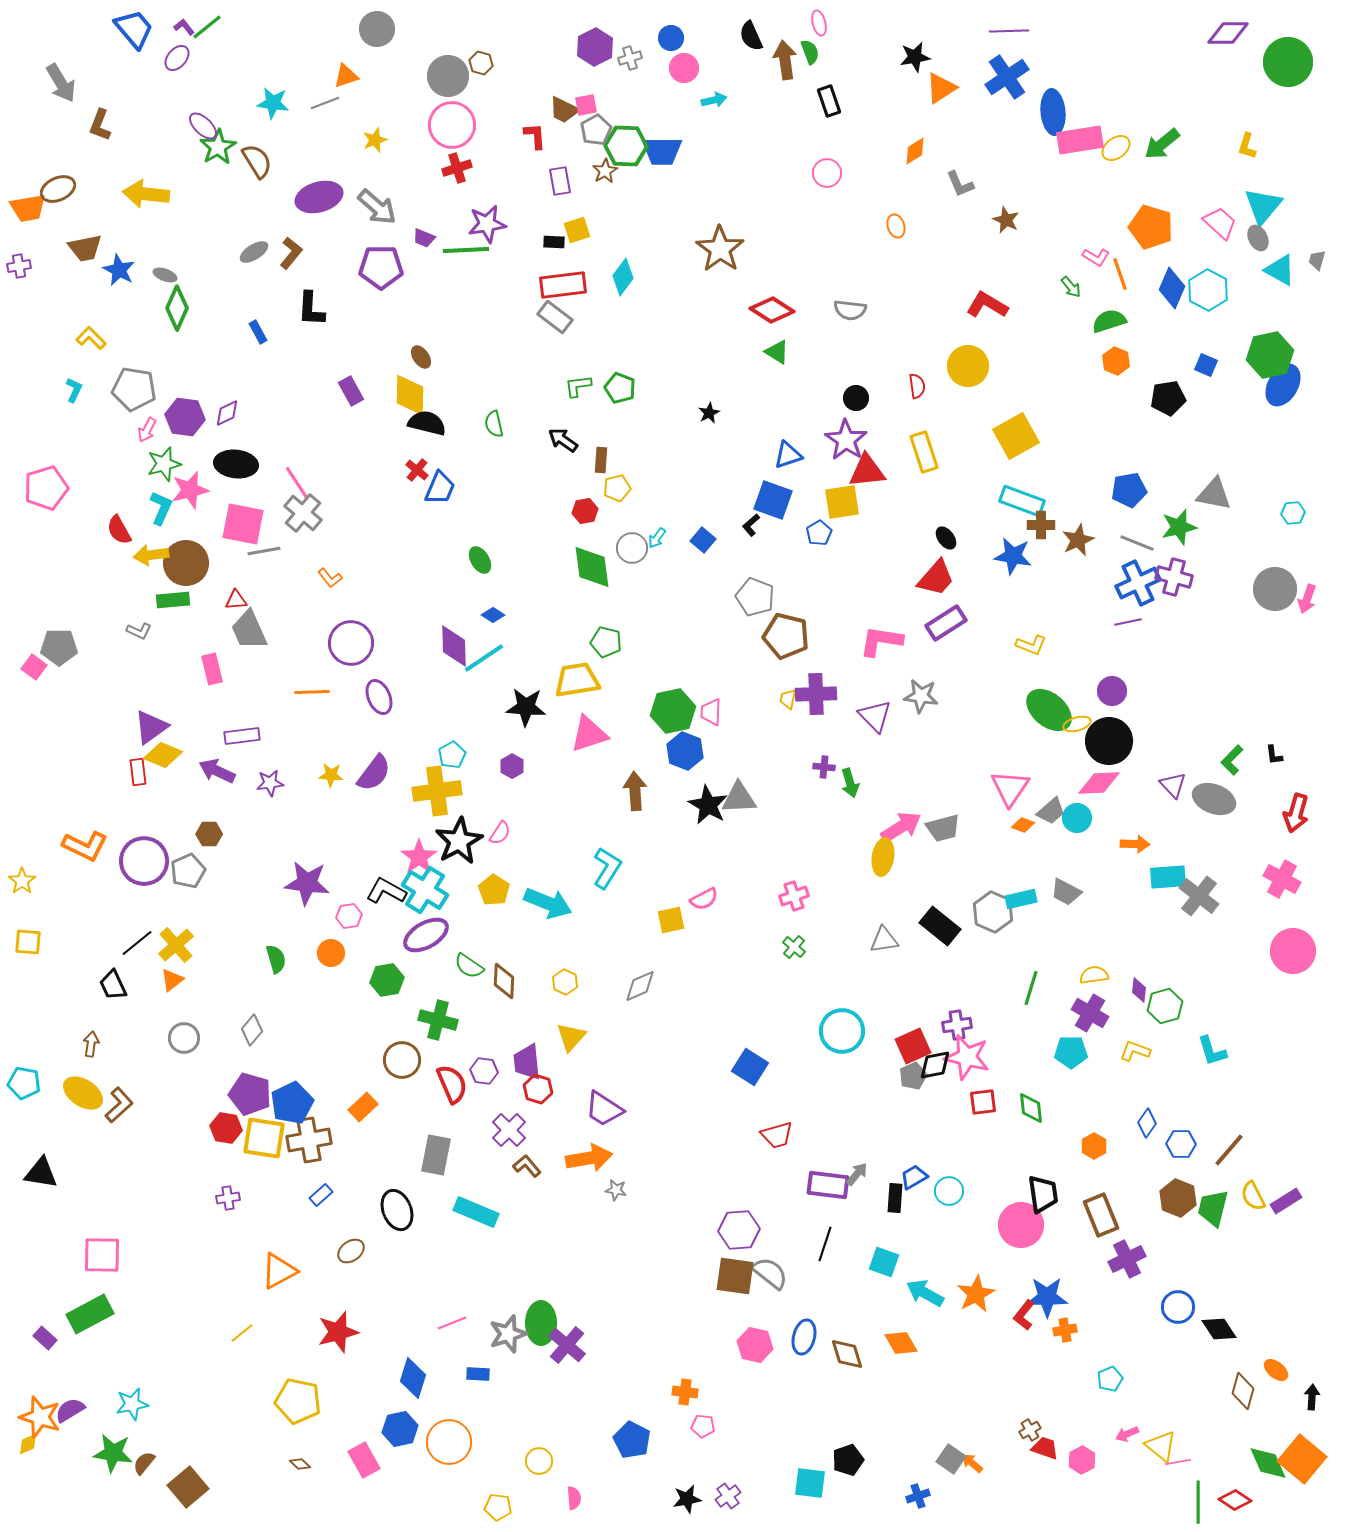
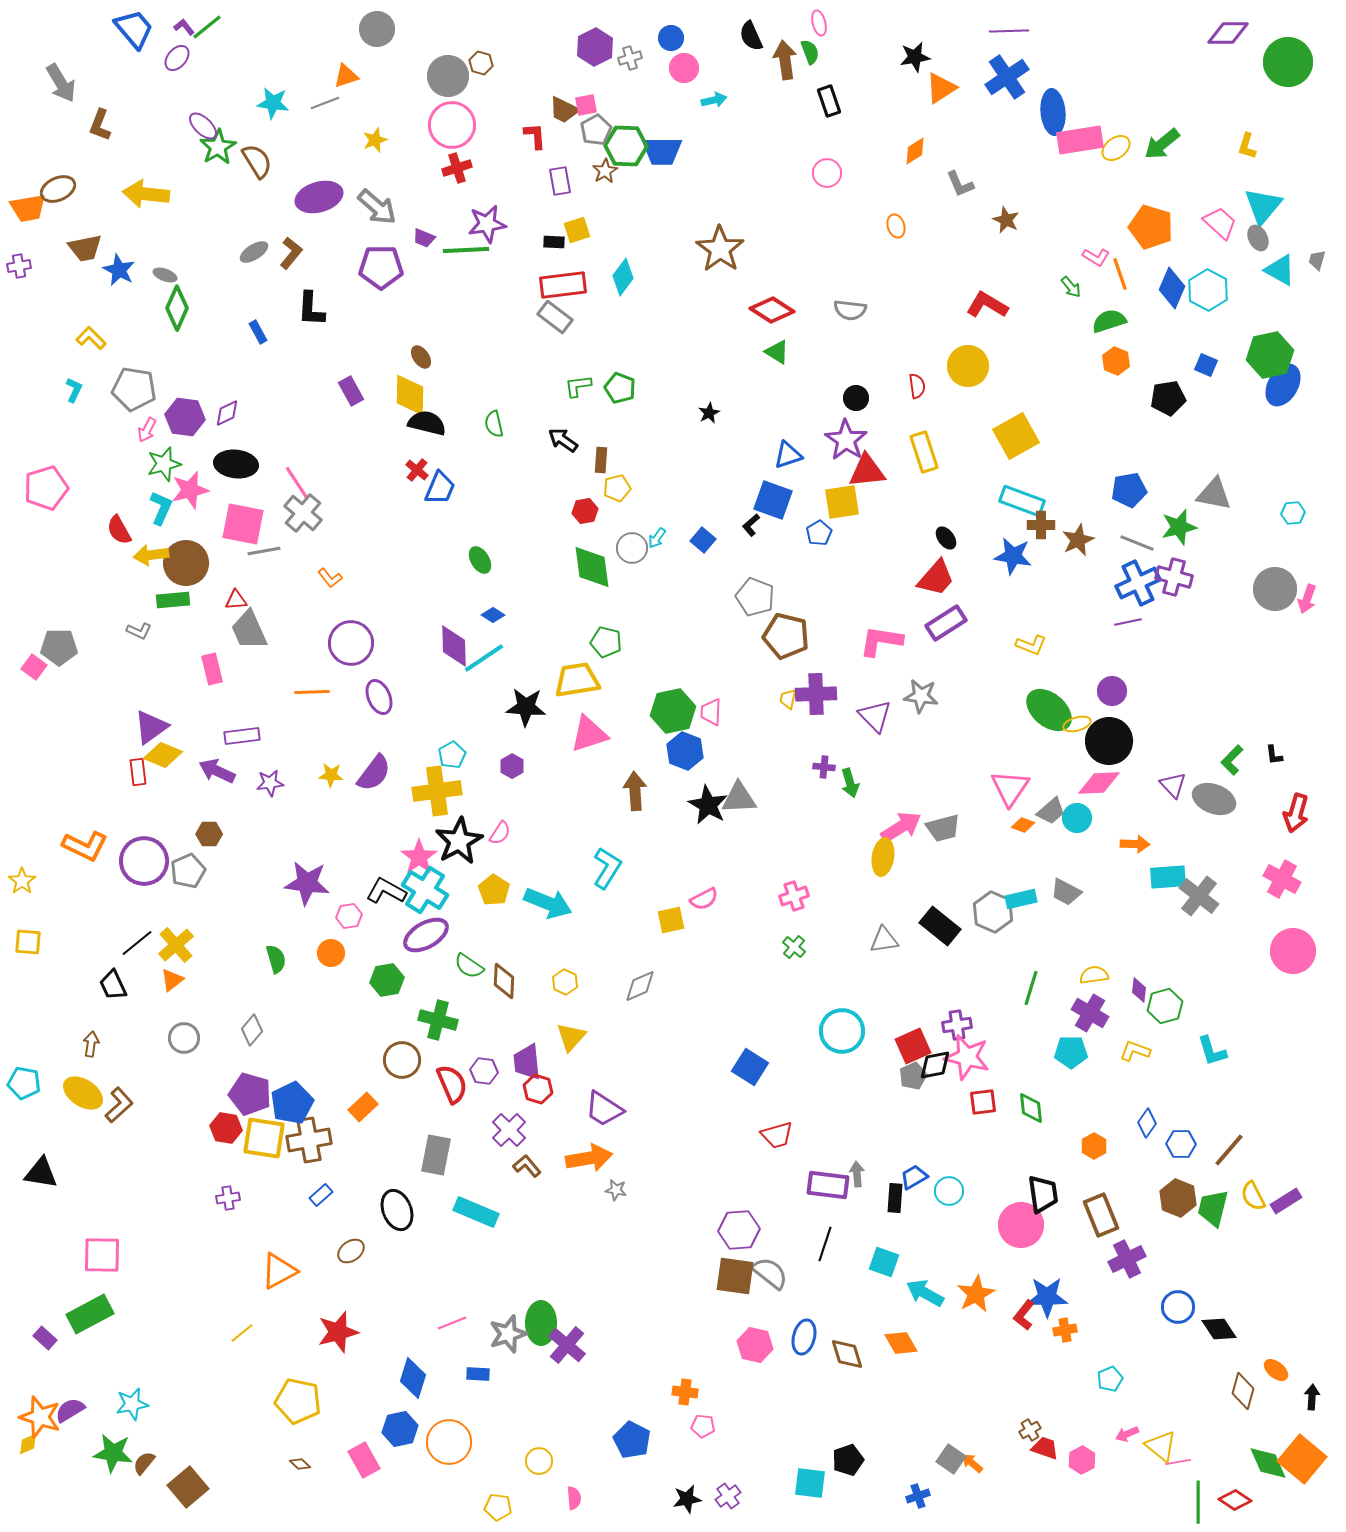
gray arrow at (857, 1174): rotated 45 degrees counterclockwise
